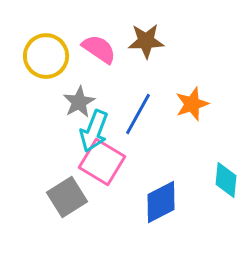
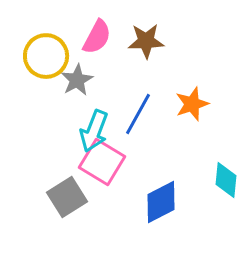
pink semicircle: moved 2 px left, 12 px up; rotated 84 degrees clockwise
gray star: moved 2 px left, 22 px up
